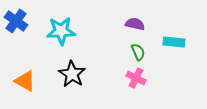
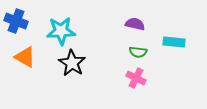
blue cross: rotated 15 degrees counterclockwise
green semicircle: rotated 120 degrees clockwise
black star: moved 11 px up
orange triangle: moved 24 px up
